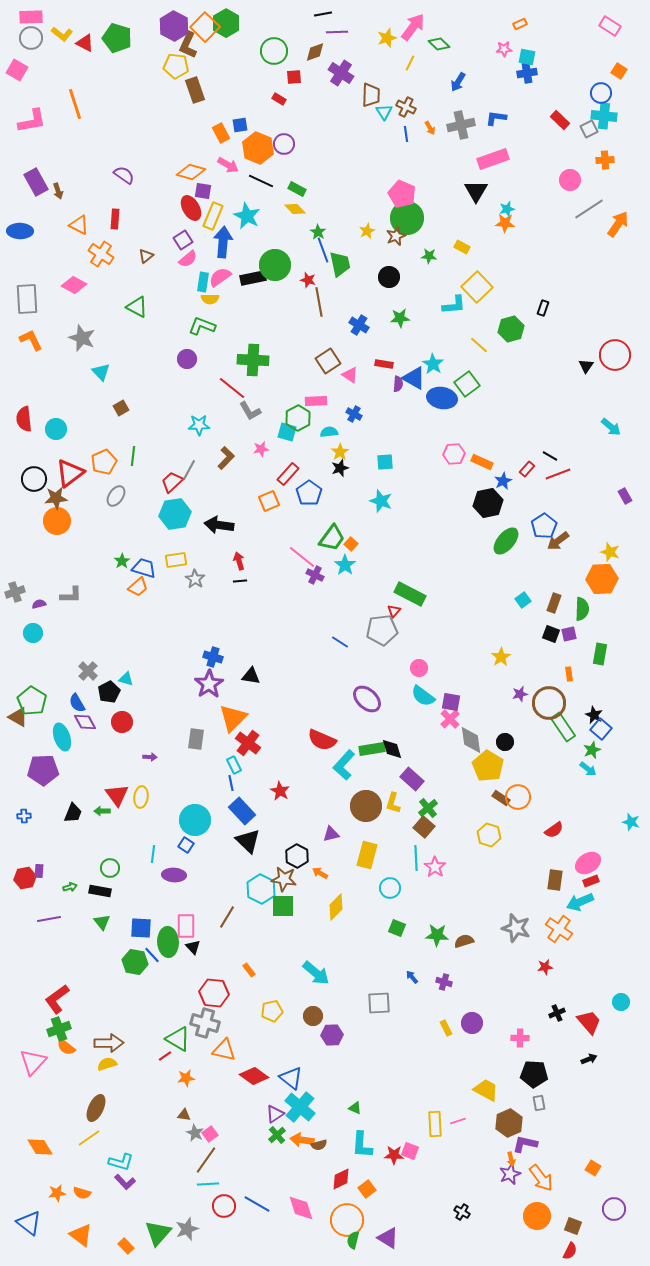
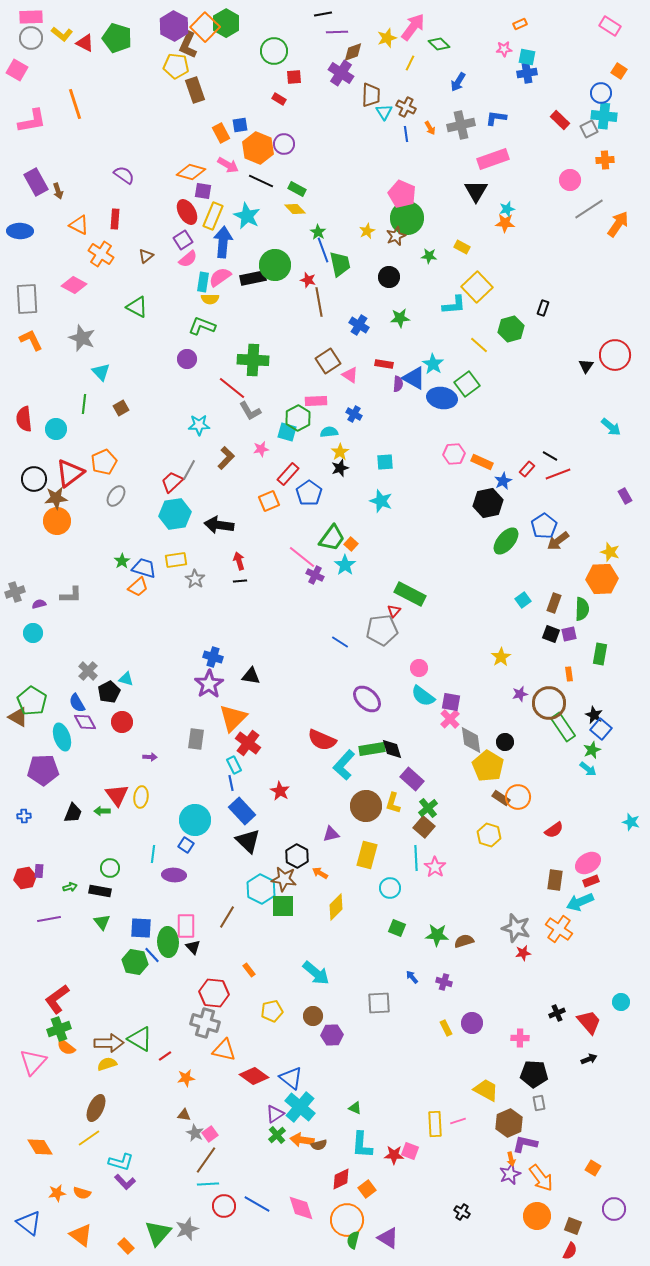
brown diamond at (315, 52): moved 38 px right
red ellipse at (191, 208): moved 4 px left, 4 px down
green line at (133, 456): moved 49 px left, 52 px up
red star at (545, 967): moved 22 px left, 14 px up
green triangle at (178, 1039): moved 38 px left
